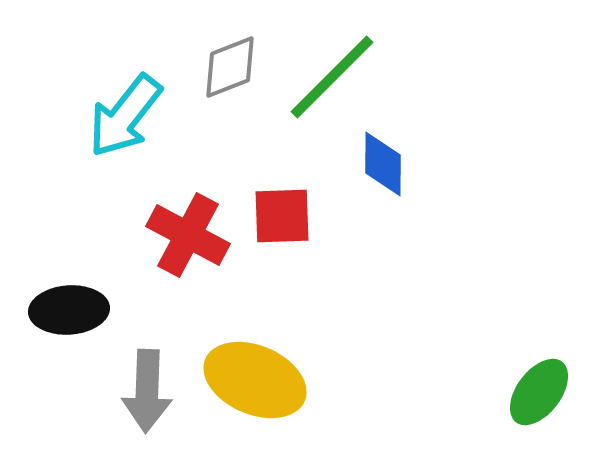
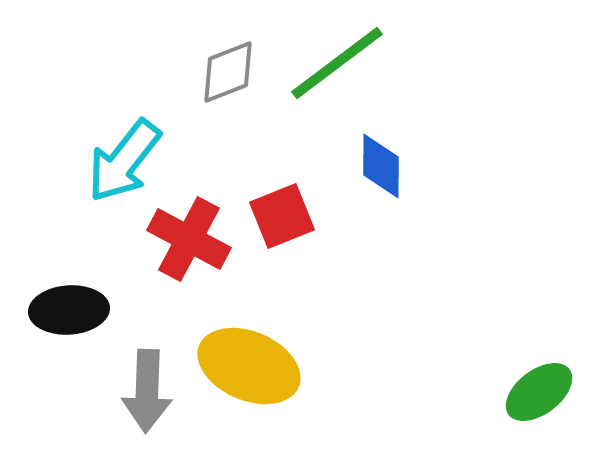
gray diamond: moved 2 px left, 5 px down
green line: moved 5 px right, 14 px up; rotated 8 degrees clockwise
cyan arrow: moved 1 px left, 45 px down
blue diamond: moved 2 px left, 2 px down
red square: rotated 20 degrees counterclockwise
red cross: moved 1 px right, 4 px down
yellow ellipse: moved 6 px left, 14 px up
green ellipse: rotated 16 degrees clockwise
